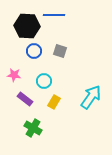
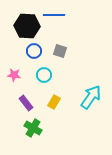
cyan circle: moved 6 px up
purple rectangle: moved 1 px right, 4 px down; rotated 14 degrees clockwise
